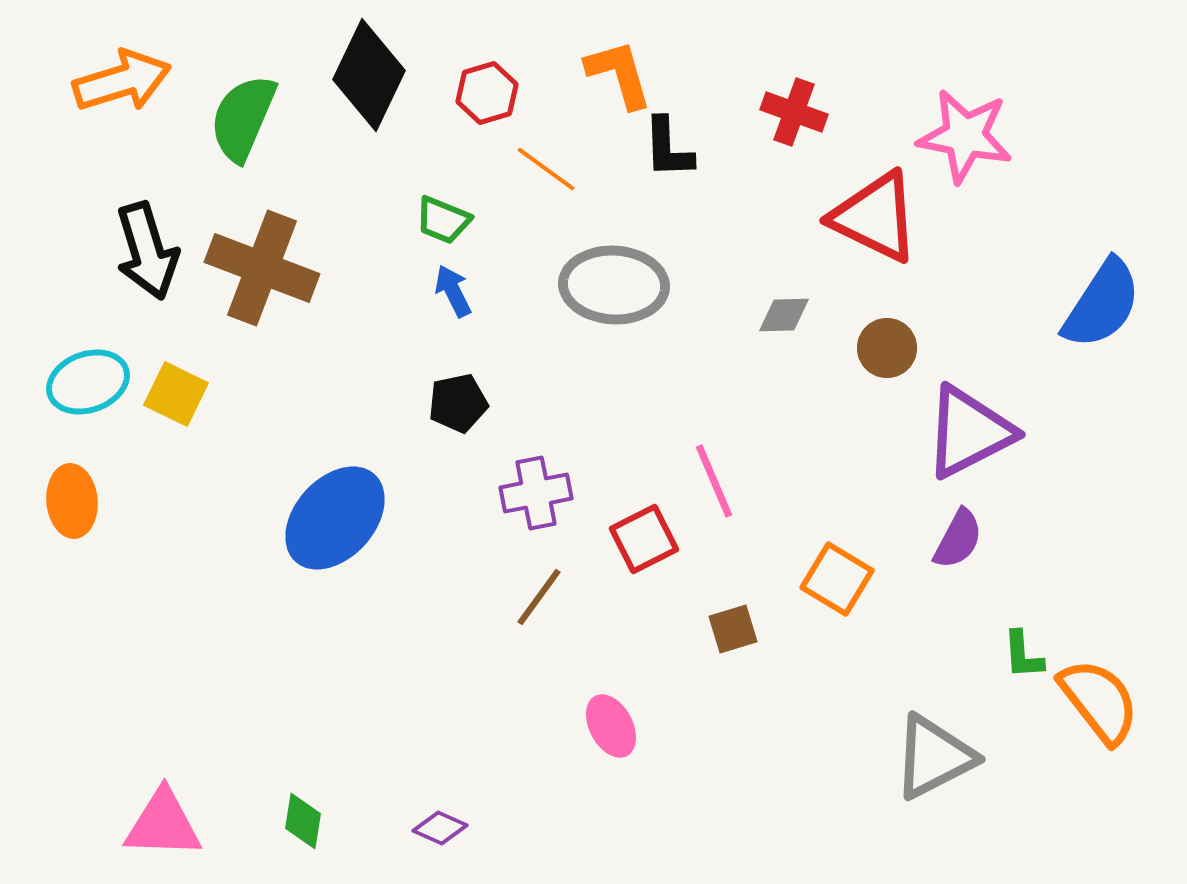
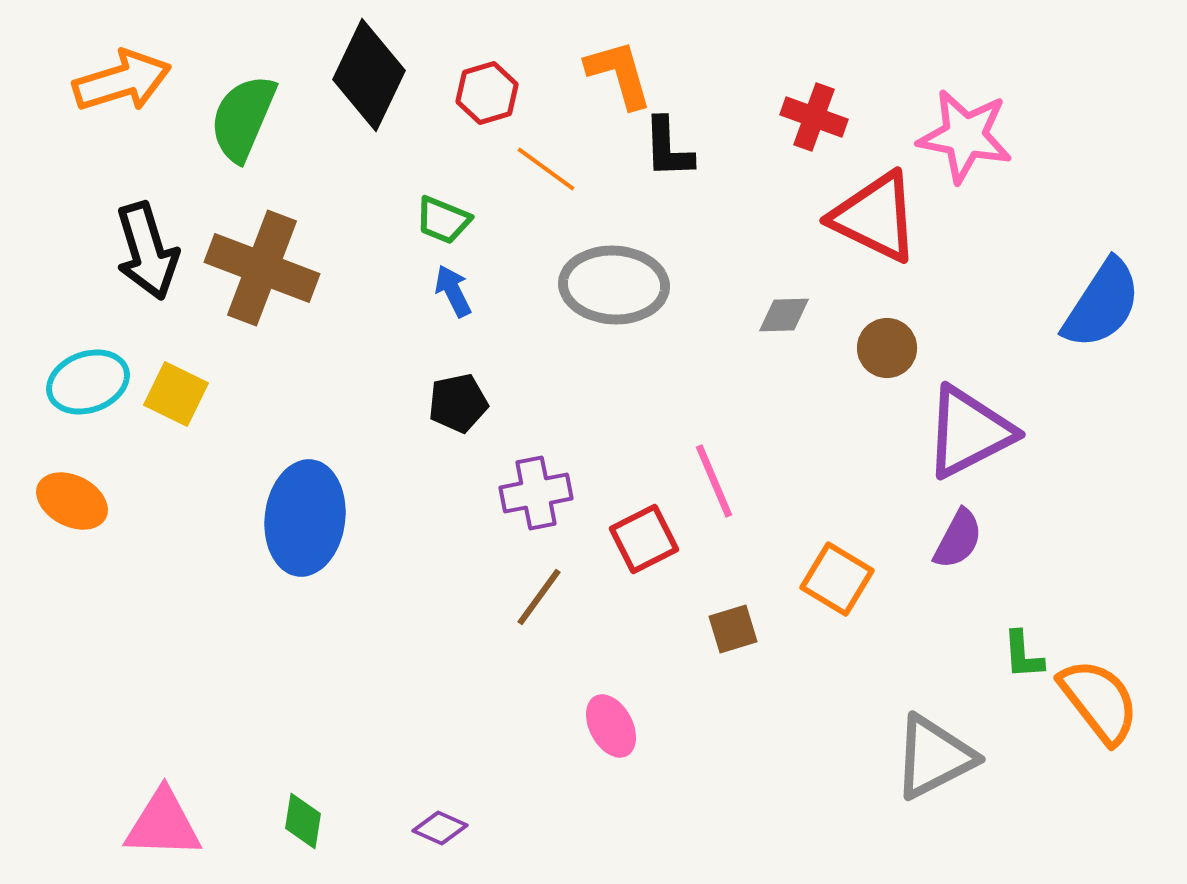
red cross: moved 20 px right, 5 px down
orange ellipse: rotated 58 degrees counterclockwise
blue ellipse: moved 30 px left; rotated 35 degrees counterclockwise
